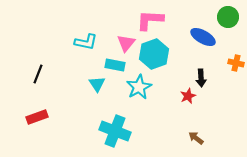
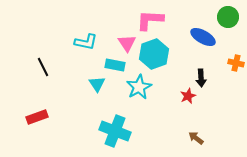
pink triangle: moved 1 px right; rotated 12 degrees counterclockwise
black line: moved 5 px right, 7 px up; rotated 48 degrees counterclockwise
